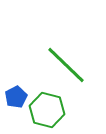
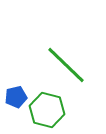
blue pentagon: rotated 15 degrees clockwise
